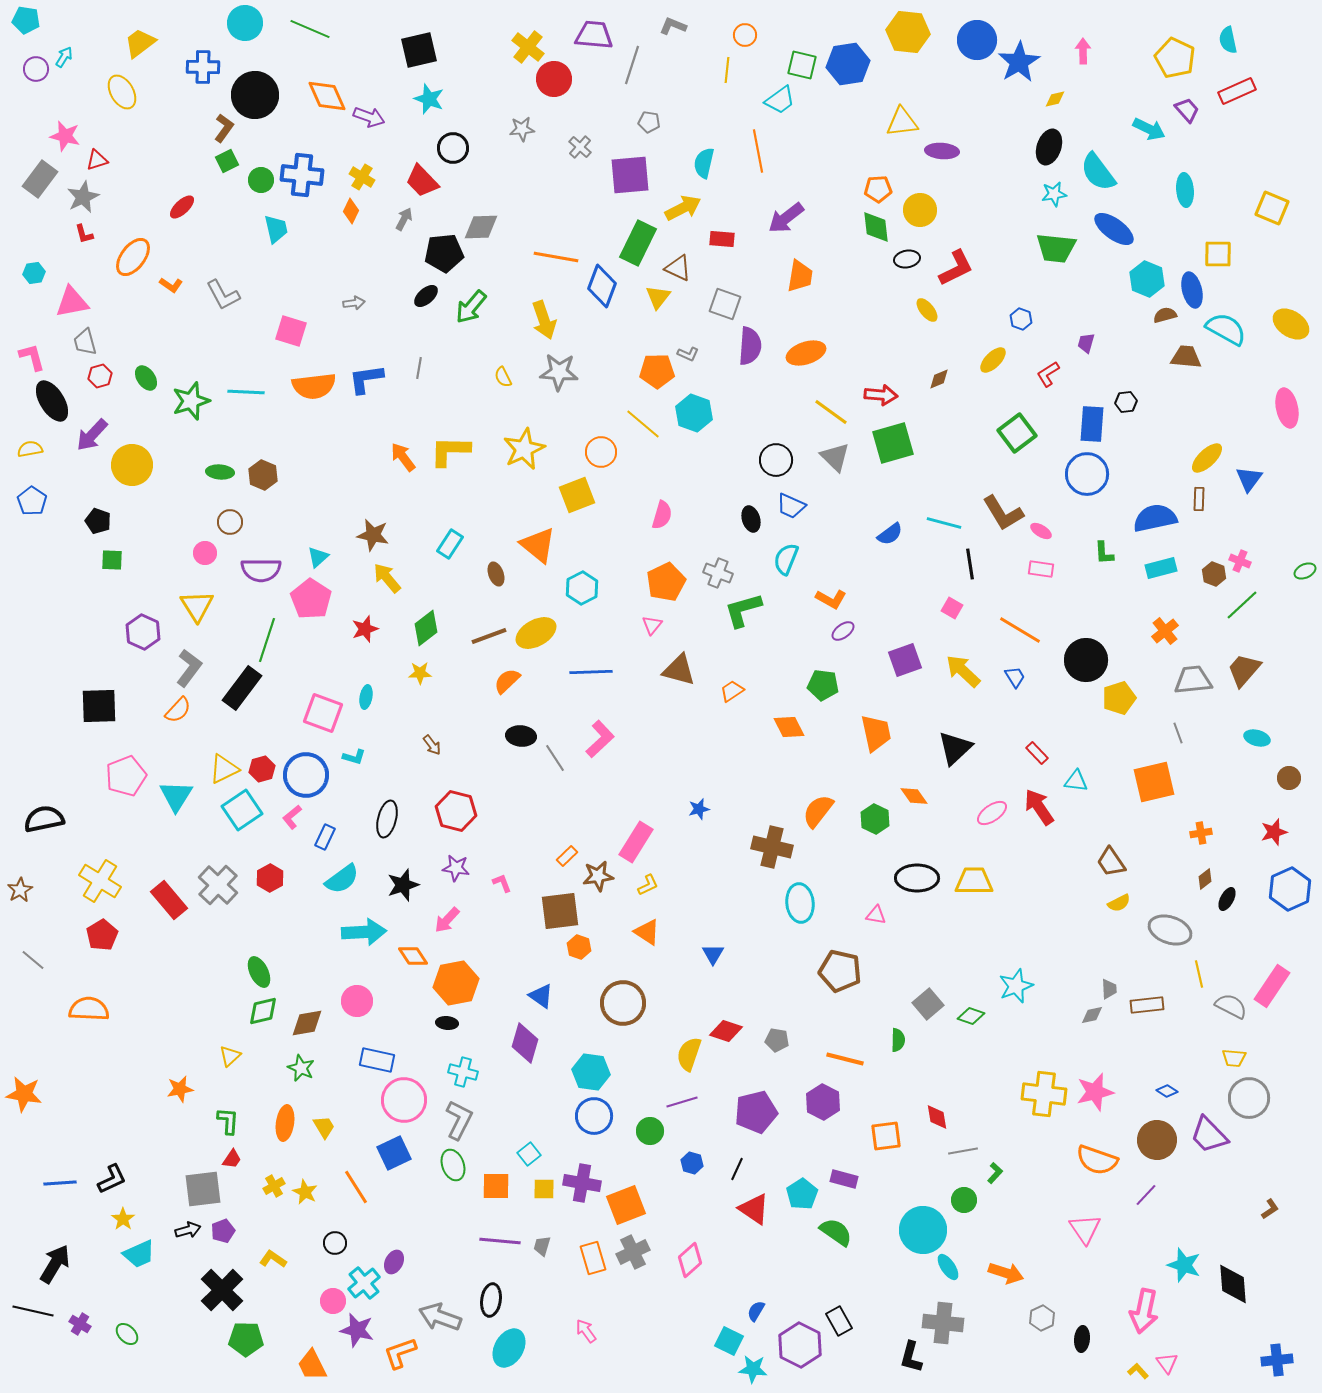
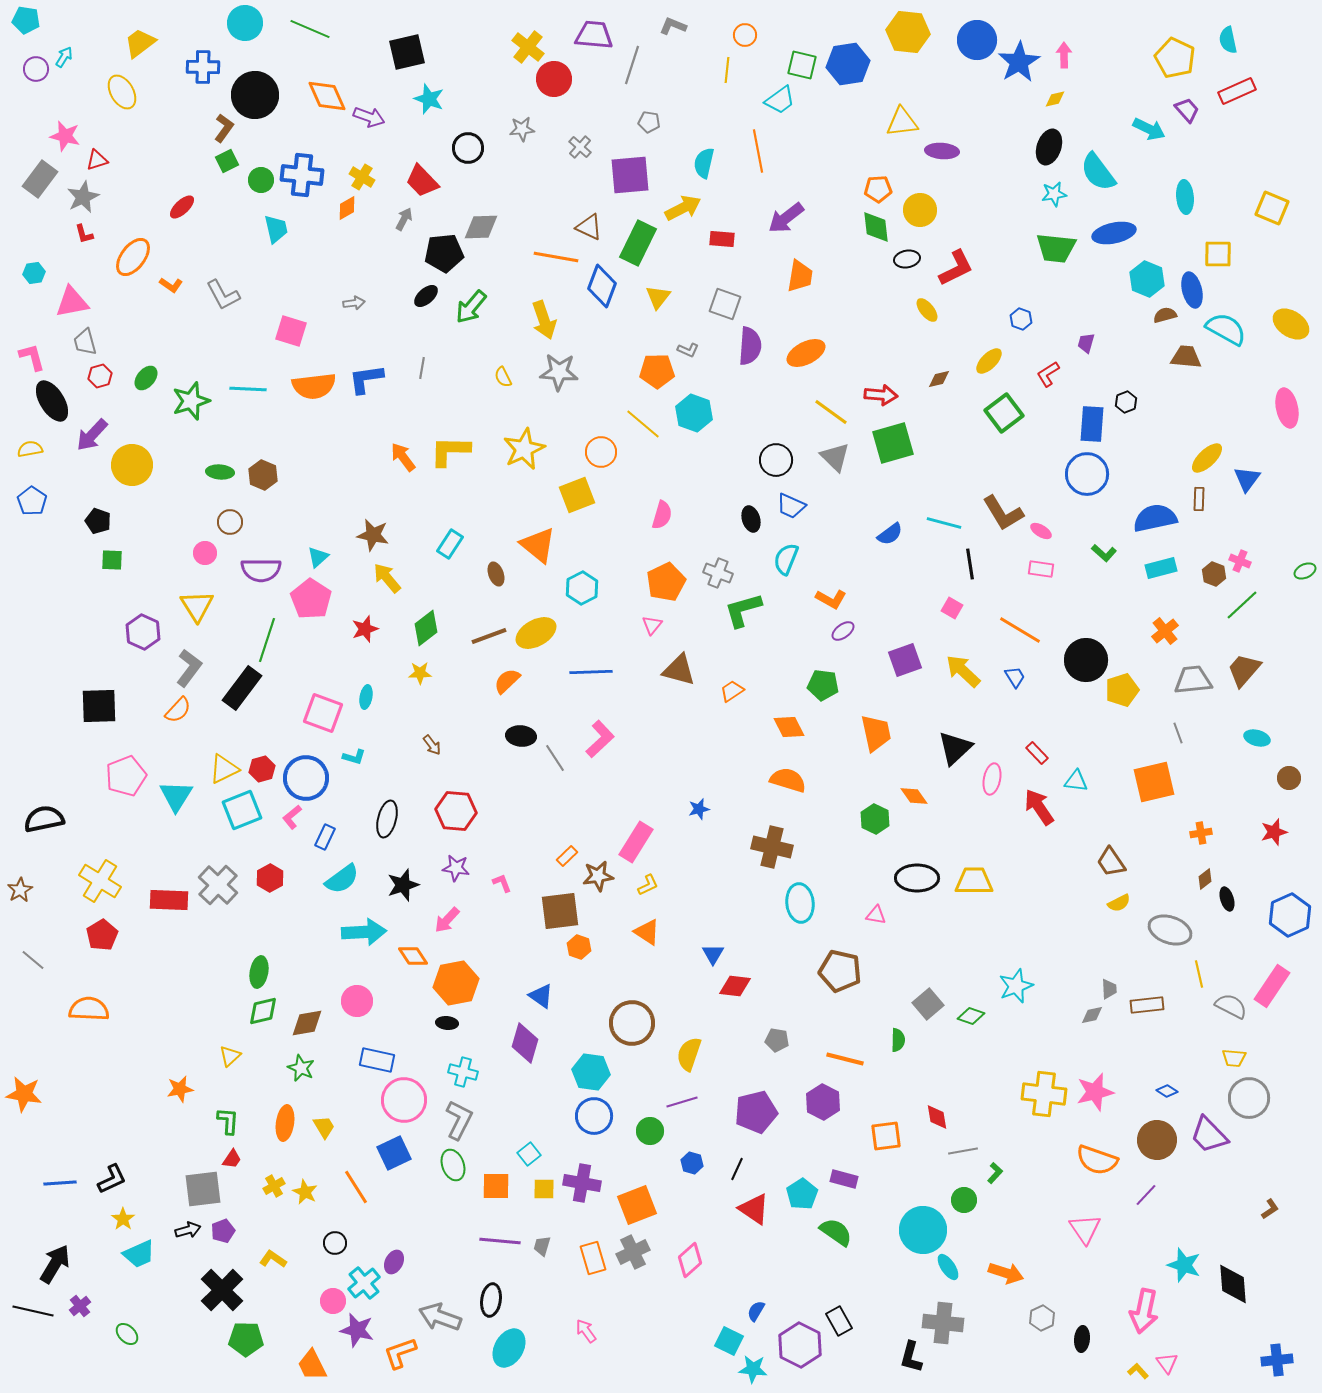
black square at (419, 50): moved 12 px left, 2 px down
pink arrow at (1083, 51): moved 19 px left, 4 px down
black circle at (453, 148): moved 15 px right
cyan ellipse at (1185, 190): moved 7 px down
orange diamond at (351, 211): moved 4 px left, 3 px up; rotated 35 degrees clockwise
blue ellipse at (1114, 229): moved 4 px down; rotated 48 degrees counterclockwise
brown triangle at (678, 268): moved 89 px left, 41 px up
orange ellipse at (806, 353): rotated 9 degrees counterclockwise
gray L-shape at (688, 354): moved 4 px up
yellow ellipse at (993, 360): moved 4 px left, 1 px down
gray line at (419, 368): moved 3 px right
green ellipse at (146, 378): rotated 75 degrees clockwise
brown diamond at (939, 379): rotated 10 degrees clockwise
cyan line at (246, 392): moved 2 px right, 3 px up
black hexagon at (1126, 402): rotated 15 degrees counterclockwise
green square at (1017, 433): moved 13 px left, 20 px up
blue triangle at (1249, 479): moved 2 px left
green L-shape at (1104, 553): rotated 45 degrees counterclockwise
yellow pentagon at (1119, 698): moved 3 px right, 8 px up
blue circle at (306, 775): moved 3 px down
cyan square at (242, 810): rotated 12 degrees clockwise
red hexagon at (456, 811): rotated 9 degrees counterclockwise
orange semicircle at (818, 811): moved 30 px left, 31 px up; rotated 69 degrees clockwise
pink ellipse at (992, 813): moved 34 px up; rotated 44 degrees counterclockwise
blue hexagon at (1290, 889): moved 26 px down
black ellipse at (1227, 899): rotated 45 degrees counterclockwise
red rectangle at (169, 900): rotated 48 degrees counterclockwise
green ellipse at (259, 972): rotated 36 degrees clockwise
brown circle at (623, 1003): moved 9 px right, 20 px down
red diamond at (726, 1031): moved 9 px right, 45 px up; rotated 12 degrees counterclockwise
orange square at (626, 1205): moved 11 px right
purple cross at (80, 1324): moved 18 px up; rotated 20 degrees clockwise
